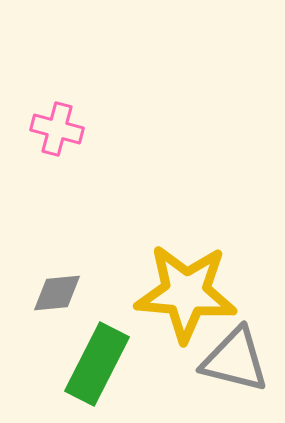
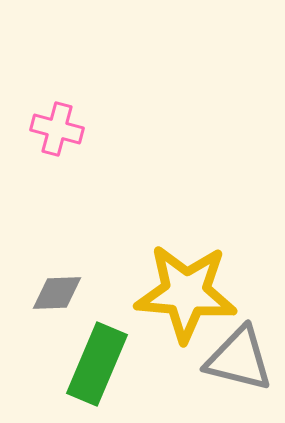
gray diamond: rotated 4 degrees clockwise
gray triangle: moved 4 px right, 1 px up
green rectangle: rotated 4 degrees counterclockwise
